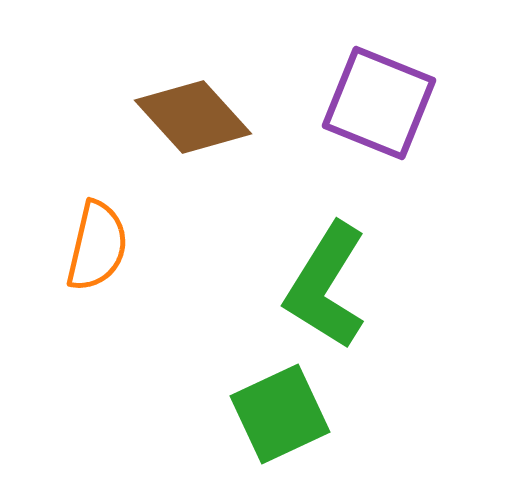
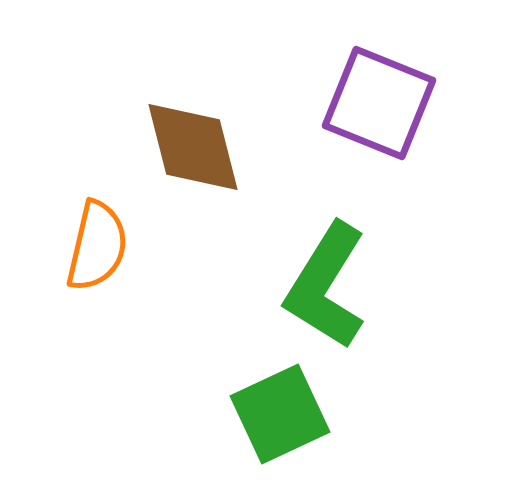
brown diamond: moved 30 px down; rotated 28 degrees clockwise
